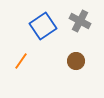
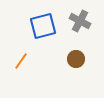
blue square: rotated 20 degrees clockwise
brown circle: moved 2 px up
